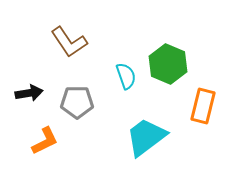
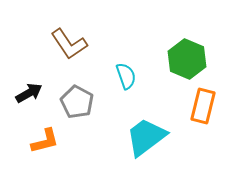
brown L-shape: moved 2 px down
green hexagon: moved 19 px right, 5 px up
black arrow: rotated 20 degrees counterclockwise
gray pentagon: rotated 28 degrees clockwise
orange L-shape: rotated 12 degrees clockwise
